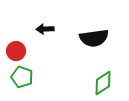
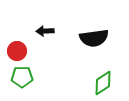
black arrow: moved 2 px down
red circle: moved 1 px right
green pentagon: rotated 20 degrees counterclockwise
